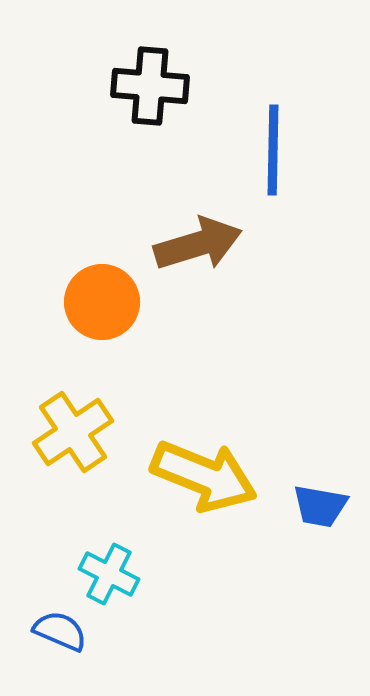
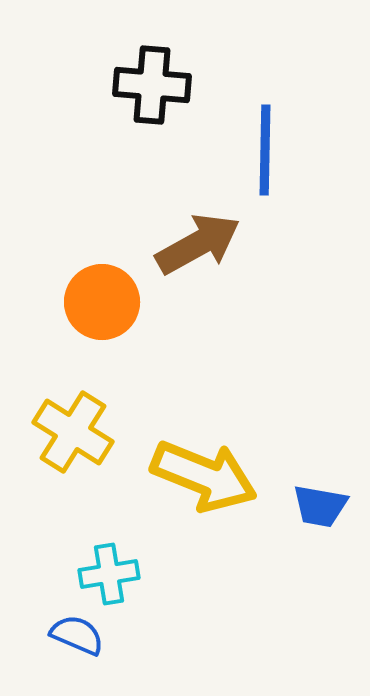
black cross: moved 2 px right, 1 px up
blue line: moved 8 px left
brown arrow: rotated 12 degrees counterclockwise
yellow cross: rotated 24 degrees counterclockwise
cyan cross: rotated 36 degrees counterclockwise
blue semicircle: moved 17 px right, 4 px down
